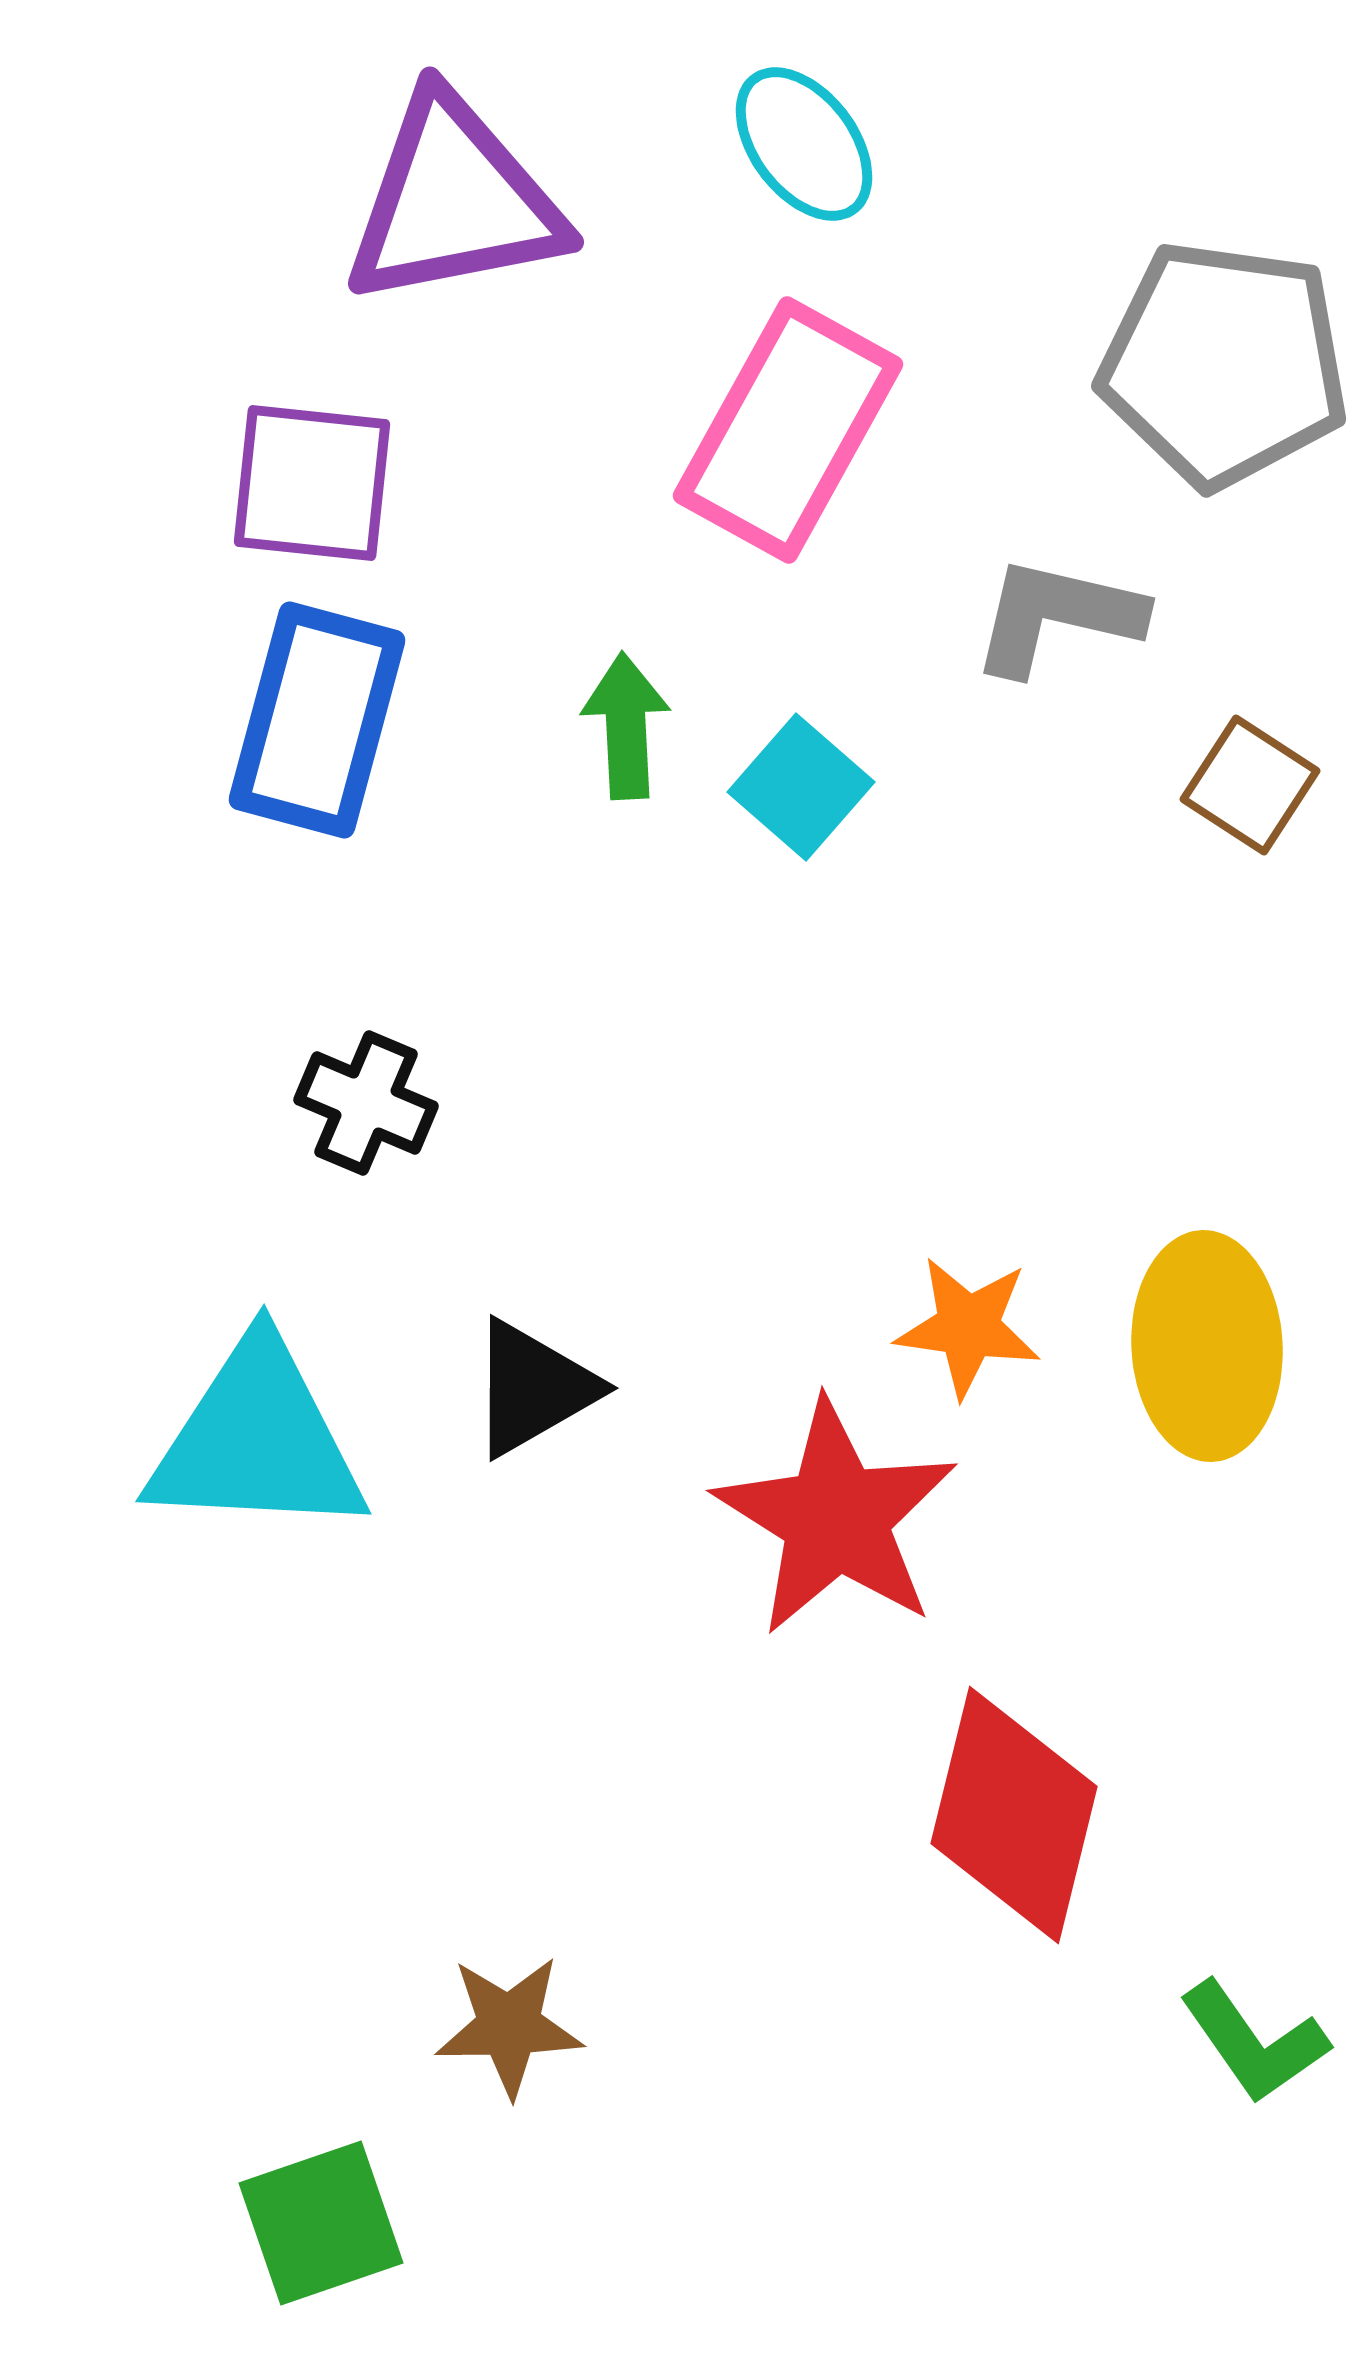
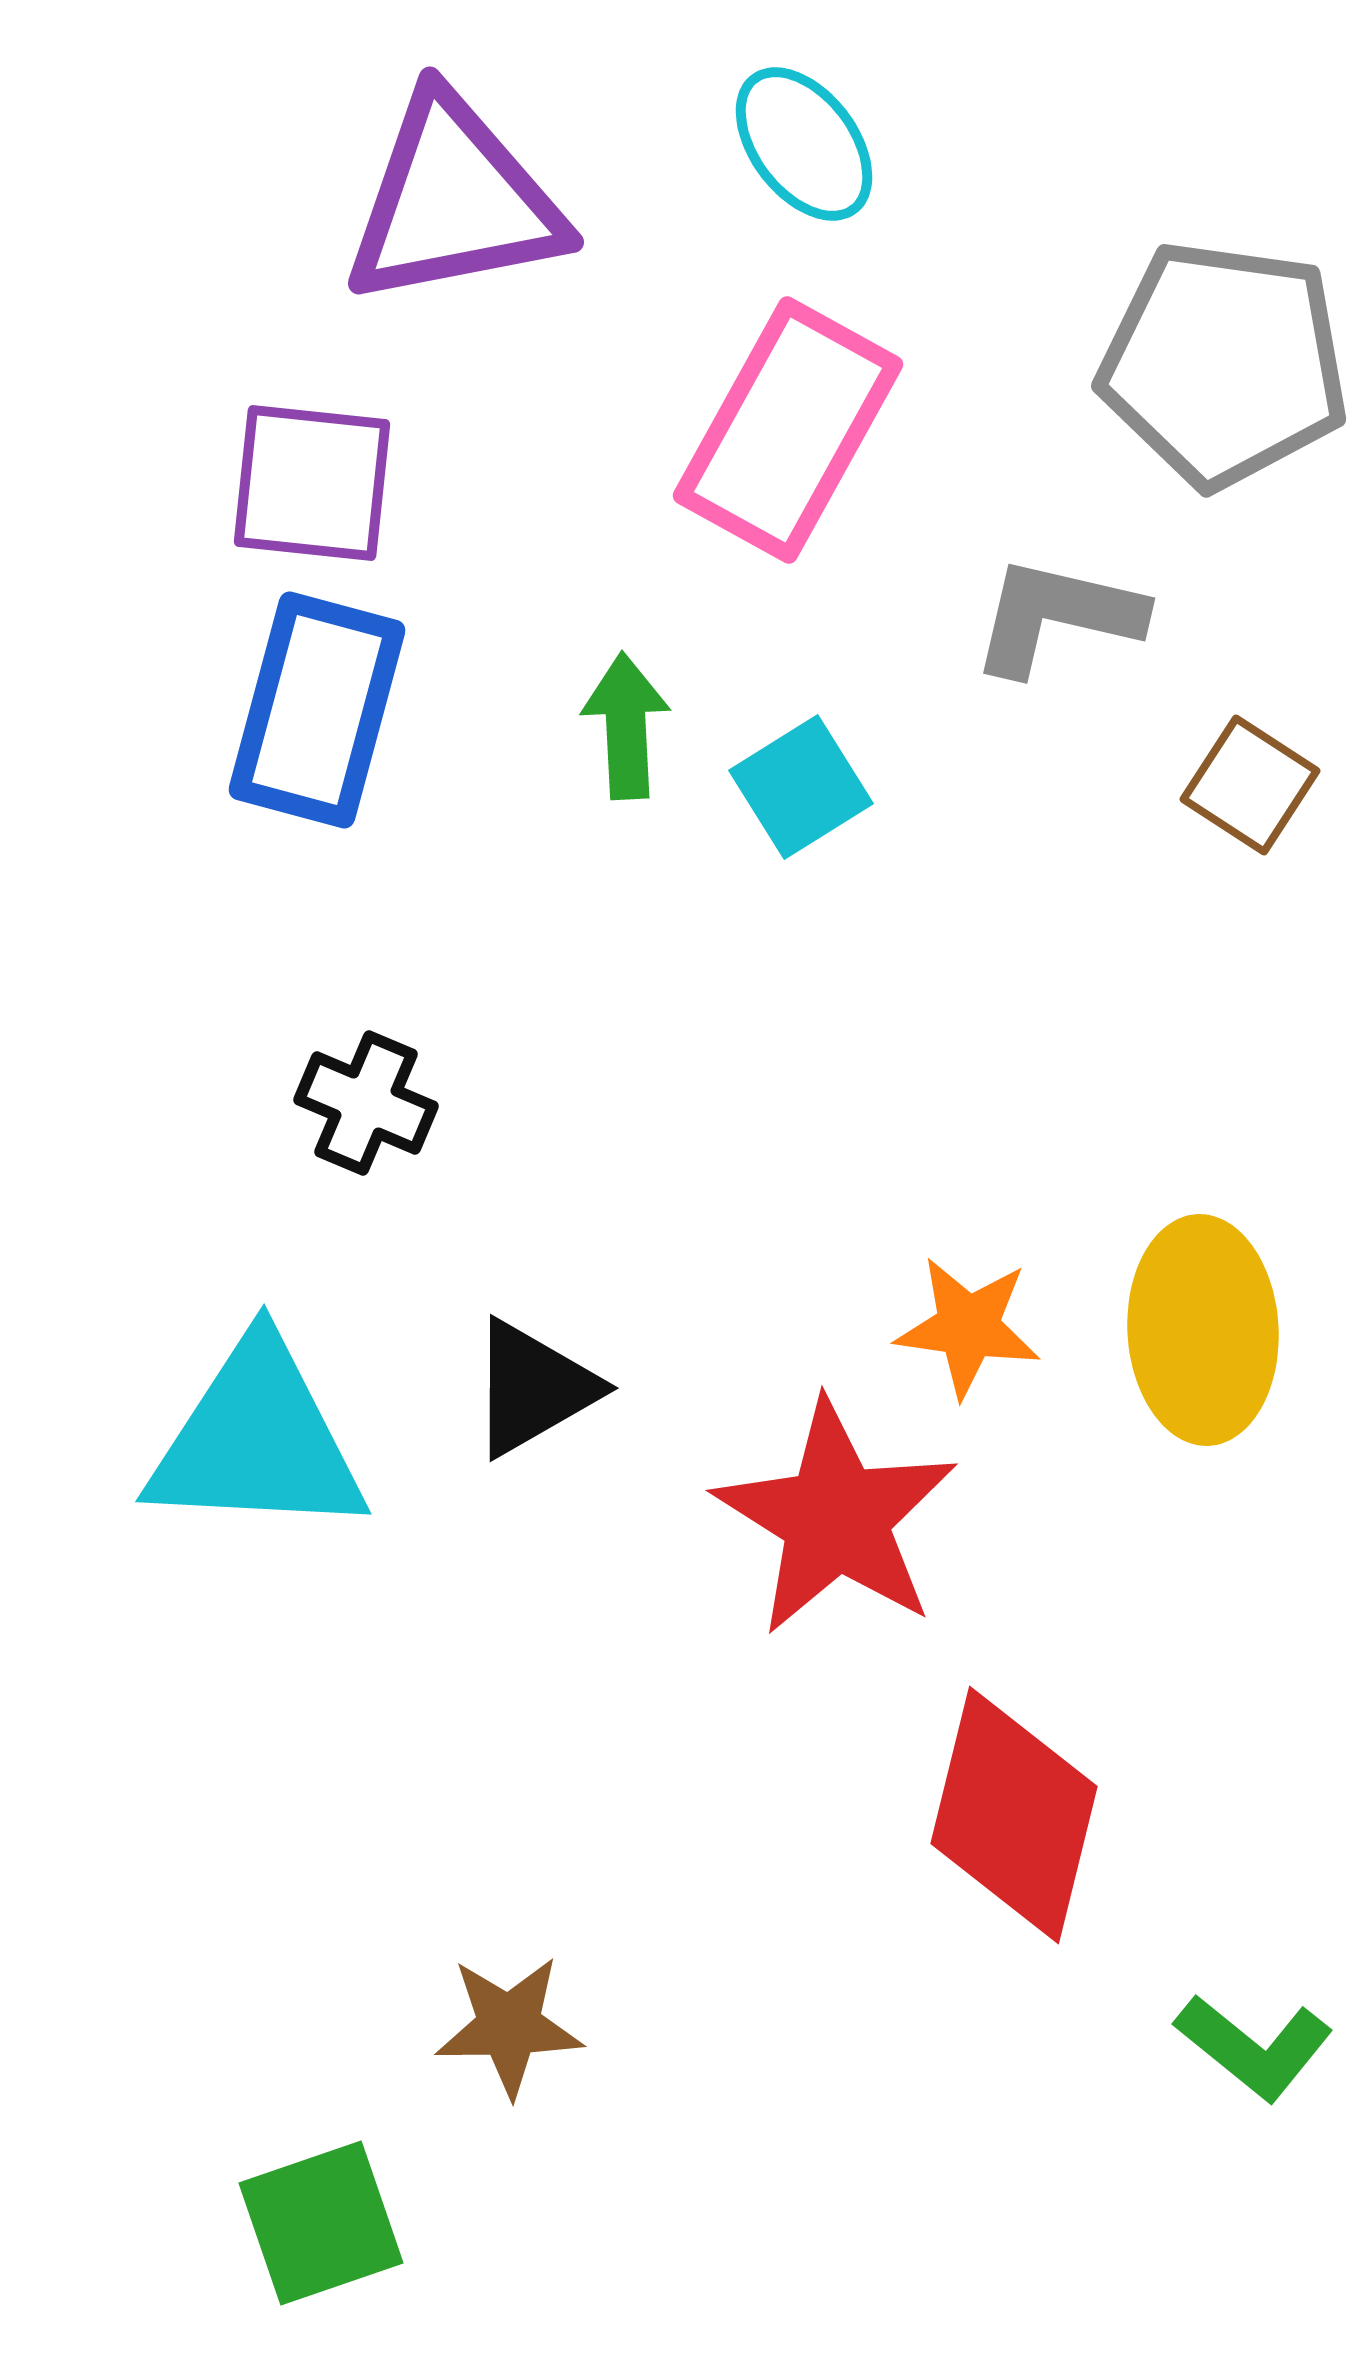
blue rectangle: moved 10 px up
cyan square: rotated 17 degrees clockwise
yellow ellipse: moved 4 px left, 16 px up
green L-shape: moved 5 px down; rotated 16 degrees counterclockwise
